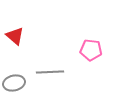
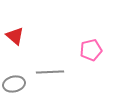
pink pentagon: rotated 20 degrees counterclockwise
gray ellipse: moved 1 px down
